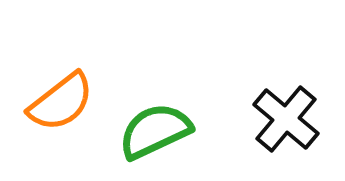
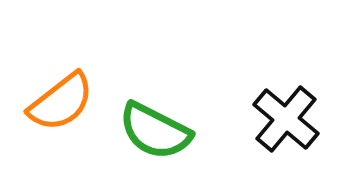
green semicircle: rotated 128 degrees counterclockwise
